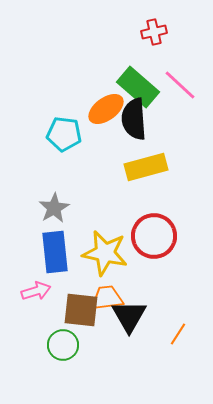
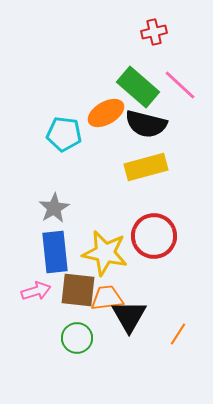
orange ellipse: moved 4 px down; rotated 6 degrees clockwise
black semicircle: moved 12 px right, 5 px down; rotated 72 degrees counterclockwise
brown square: moved 3 px left, 20 px up
green circle: moved 14 px right, 7 px up
